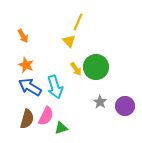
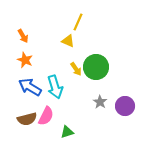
yellow triangle: moved 1 px left; rotated 24 degrees counterclockwise
orange star: moved 1 px left, 5 px up
brown semicircle: rotated 60 degrees clockwise
green triangle: moved 6 px right, 4 px down
